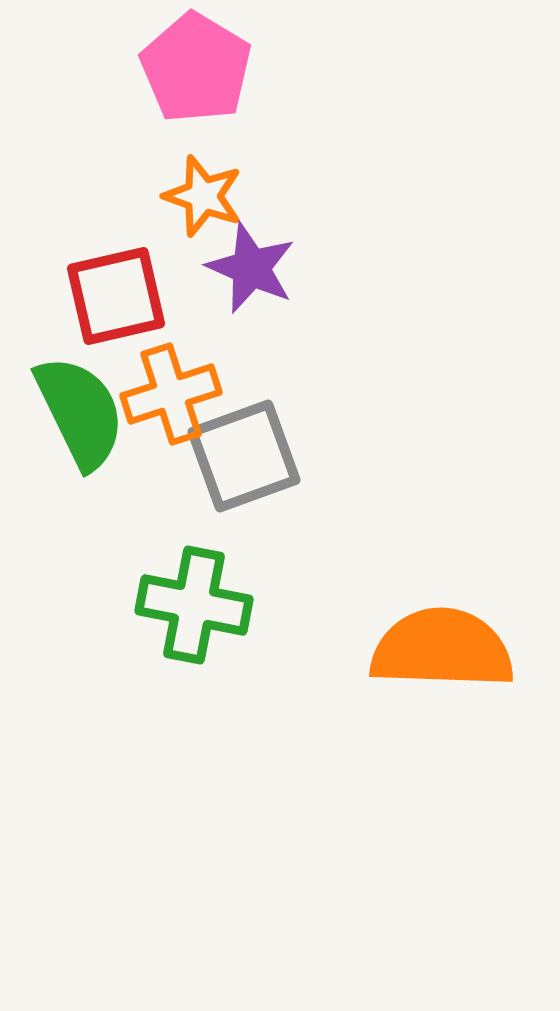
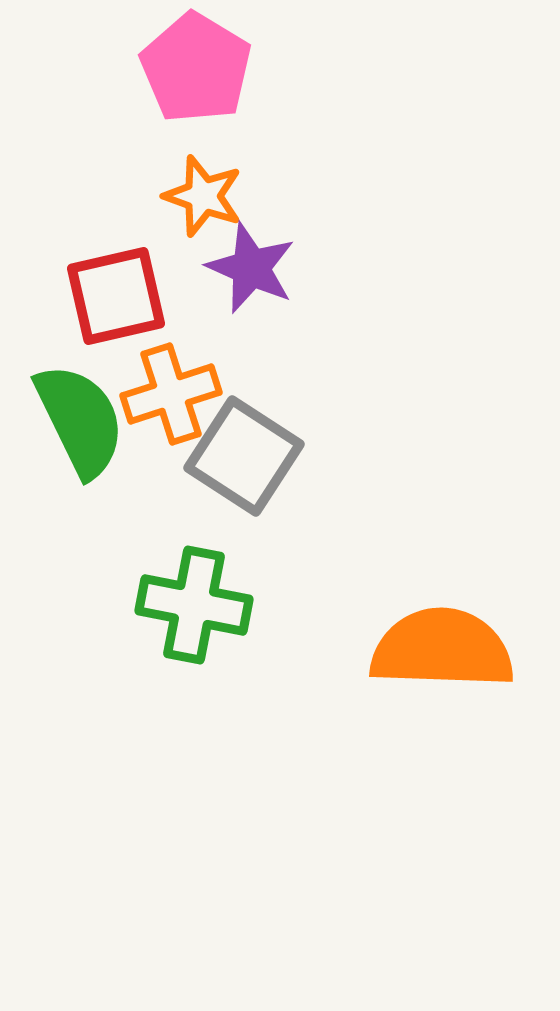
green semicircle: moved 8 px down
gray square: rotated 37 degrees counterclockwise
